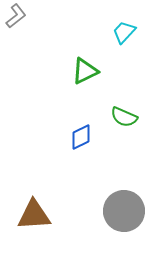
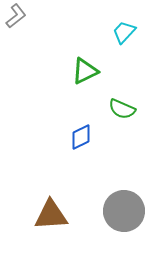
green semicircle: moved 2 px left, 8 px up
brown triangle: moved 17 px right
